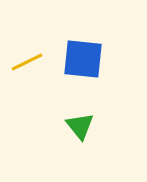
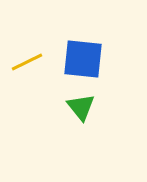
green triangle: moved 1 px right, 19 px up
